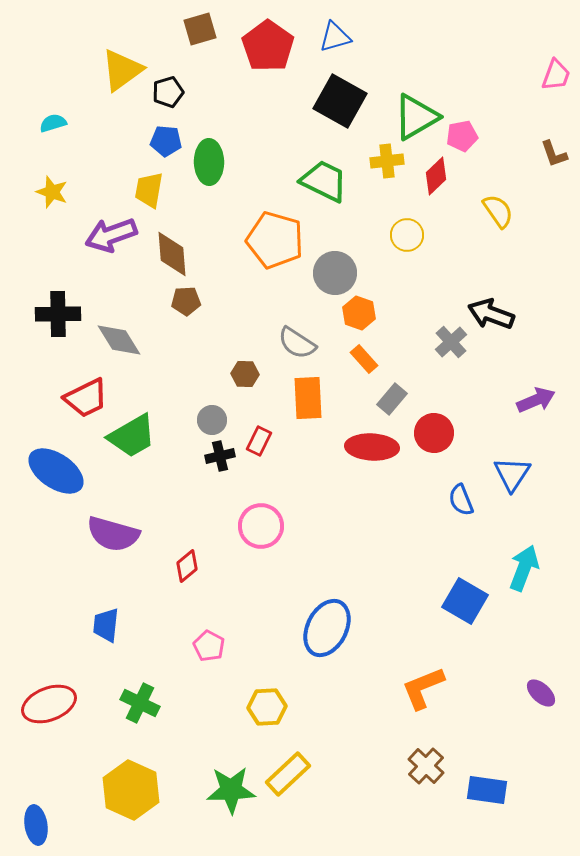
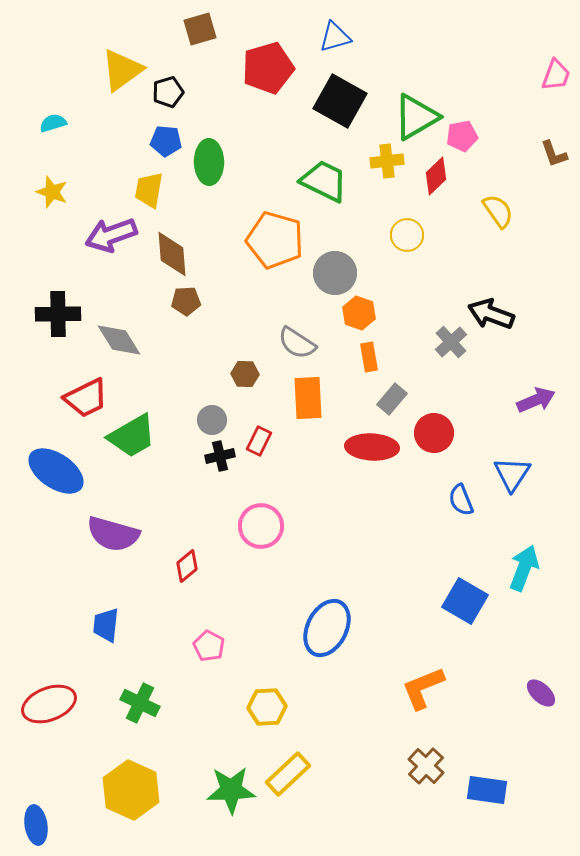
red pentagon at (268, 46): moved 22 px down; rotated 21 degrees clockwise
orange rectangle at (364, 359): moved 5 px right, 2 px up; rotated 32 degrees clockwise
